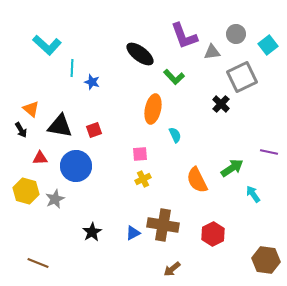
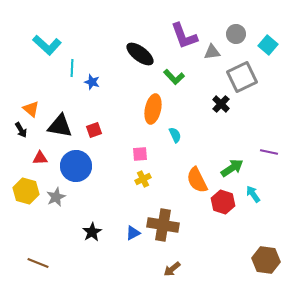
cyan square: rotated 12 degrees counterclockwise
gray star: moved 1 px right, 2 px up
red hexagon: moved 10 px right, 32 px up; rotated 15 degrees counterclockwise
